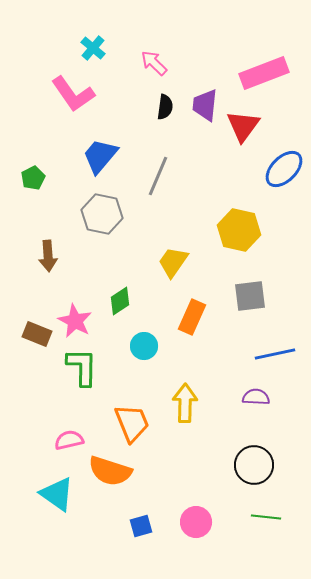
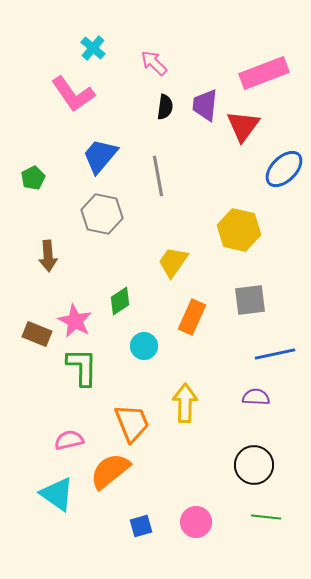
gray line: rotated 33 degrees counterclockwise
gray square: moved 4 px down
orange semicircle: rotated 123 degrees clockwise
